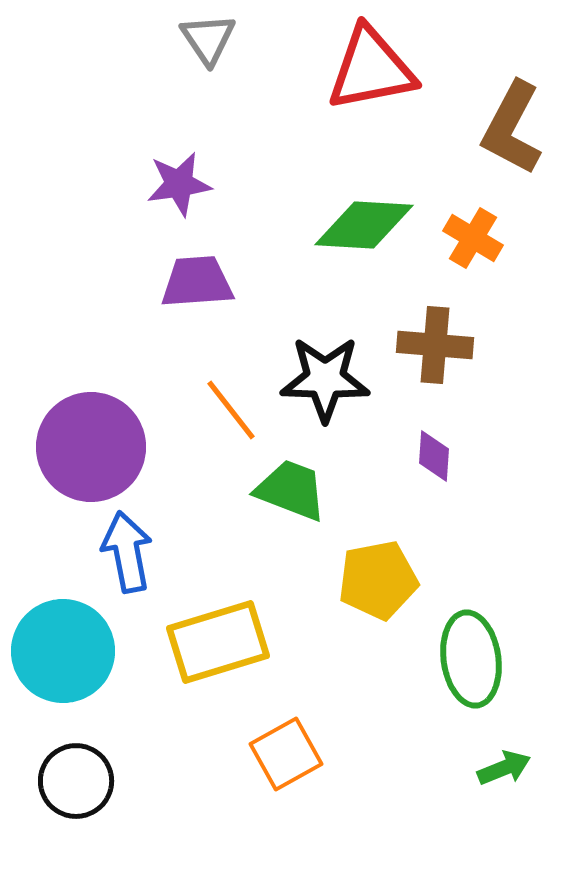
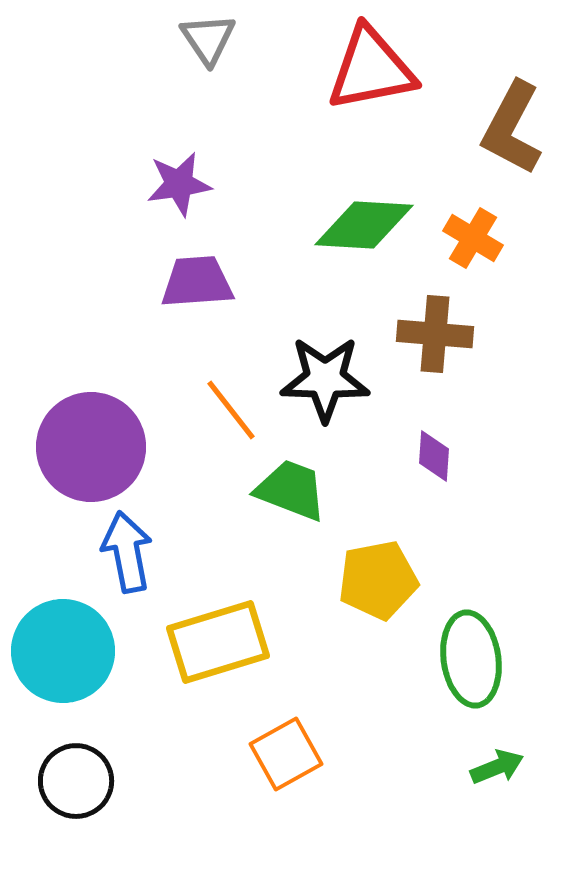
brown cross: moved 11 px up
green arrow: moved 7 px left, 1 px up
